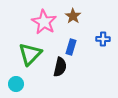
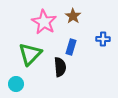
black semicircle: rotated 18 degrees counterclockwise
